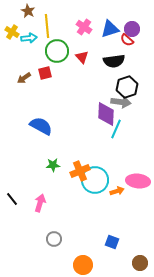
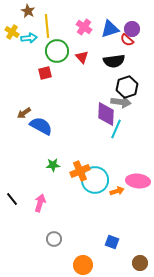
brown arrow: moved 35 px down
